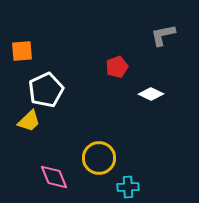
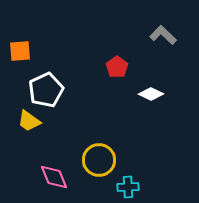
gray L-shape: rotated 56 degrees clockwise
orange square: moved 2 px left
red pentagon: rotated 15 degrees counterclockwise
yellow trapezoid: rotated 80 degrees clockwise
yellow circle: moved 2 px down
